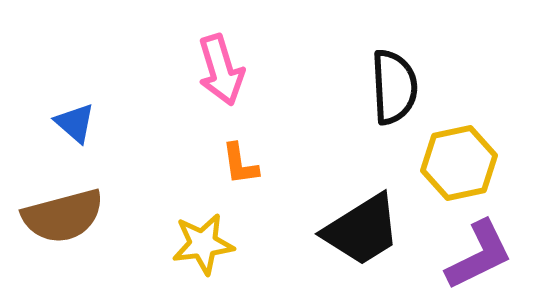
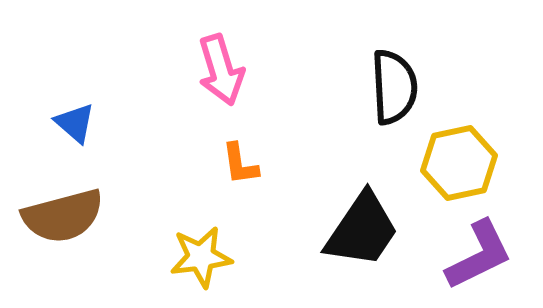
black trapezoid: rotated 24 degrees counterclockwise
yellow star: moved 2 px left, 13 px down
